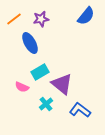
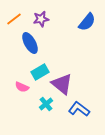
blue semicircle: moved 1 px right, 6 px down
blue L-shape: moved 1 px left, 1 px up
